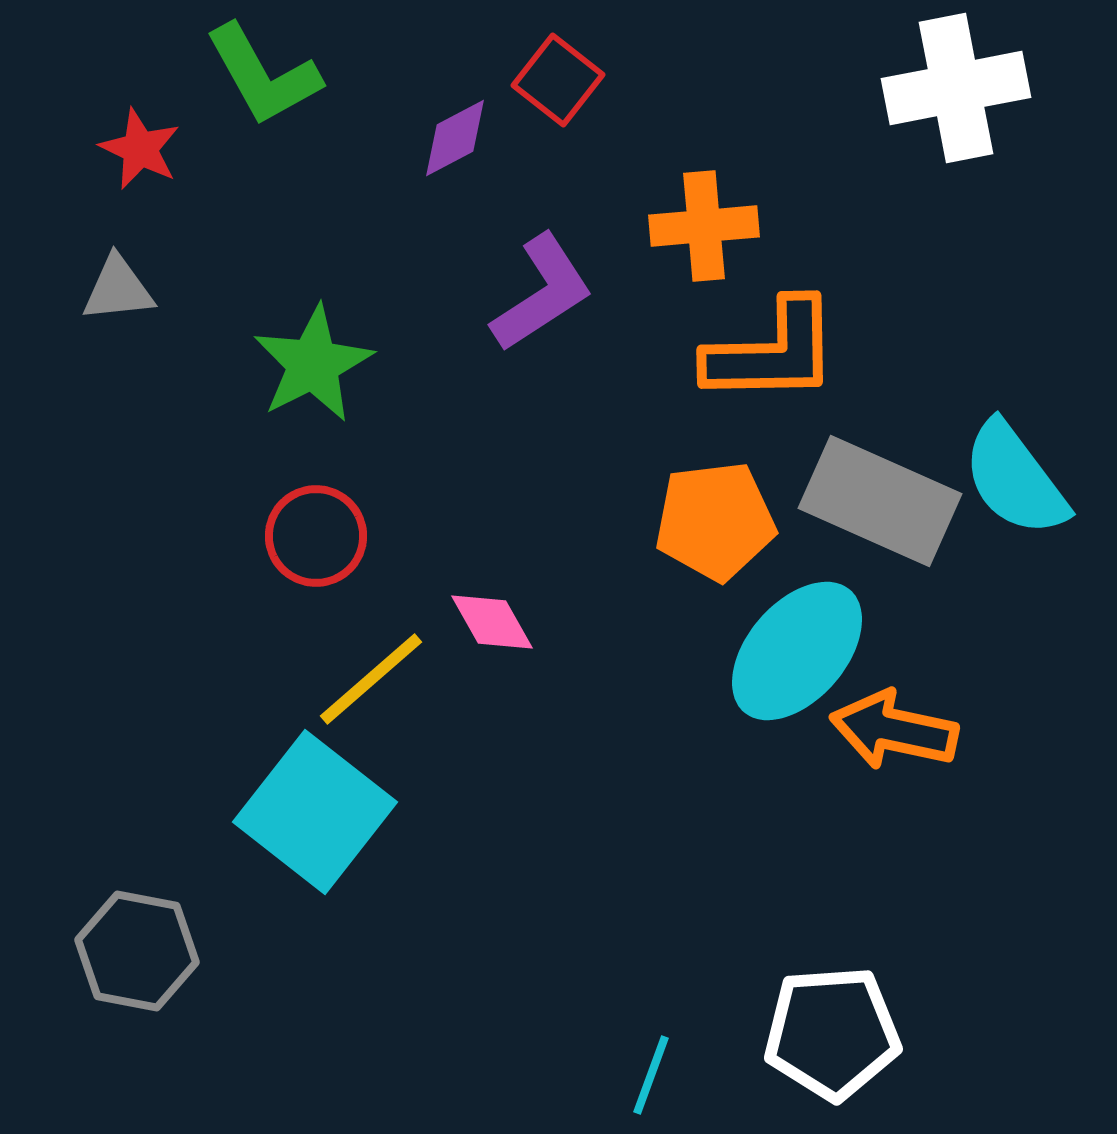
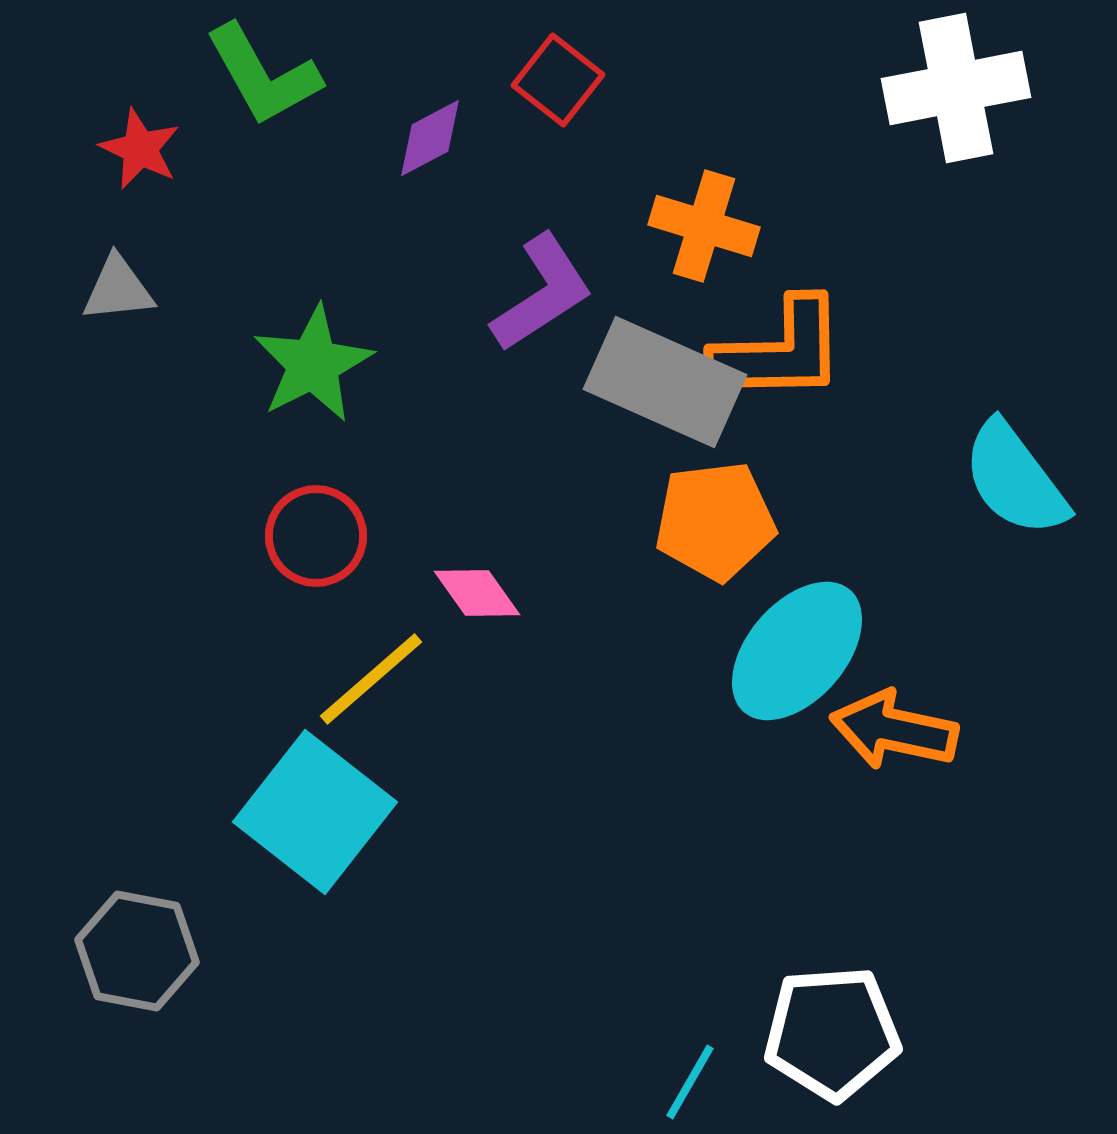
purple diamond: moved 25 px left
orange cross: rotated 22 degrees clockwise
orange L-shape: moved 7 px right, 1 px up
gray rectangle: moved 215 px left, 119 px up
pink diamond: moved 15 px left, 29 px up; rotated 6 degrees counterclockwise
cyan line: moved 39 px right, 7 px down; rotated 10 degrees clockwise
